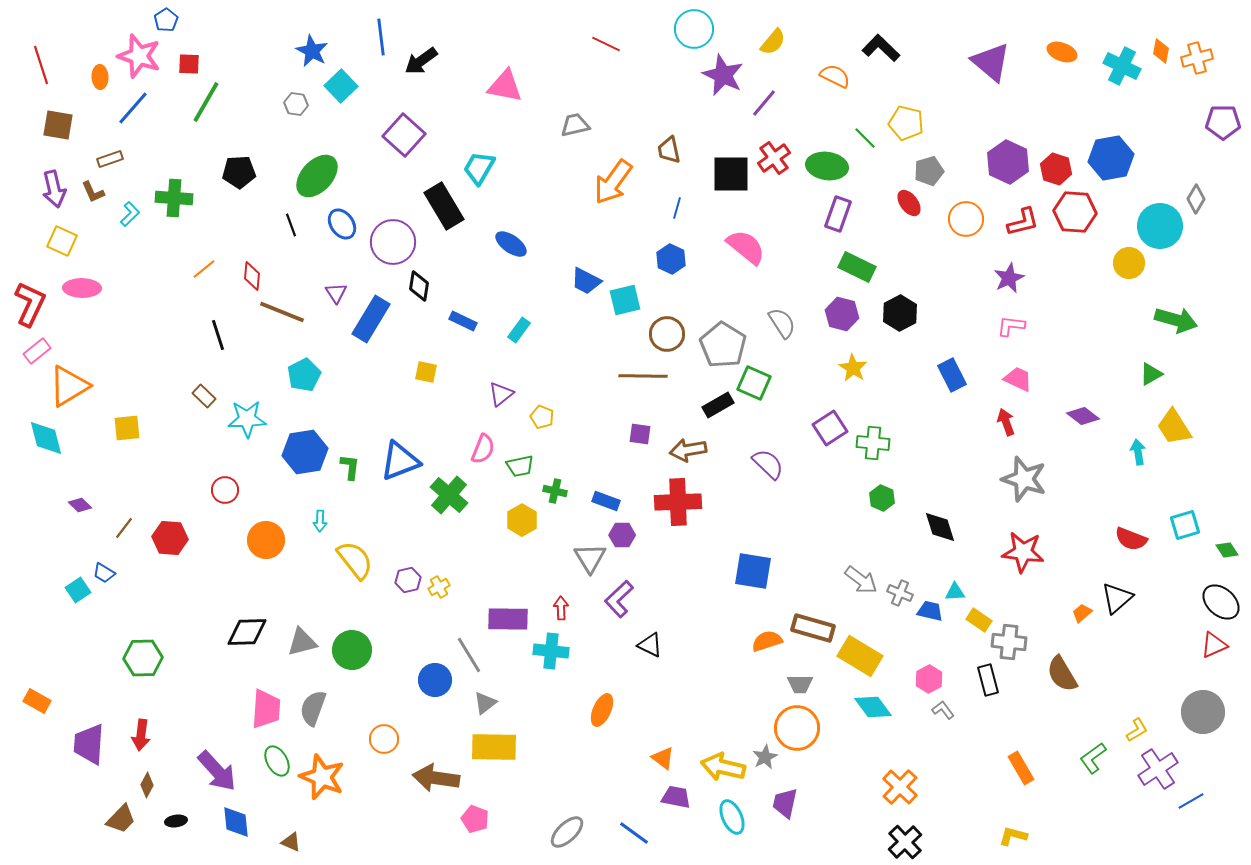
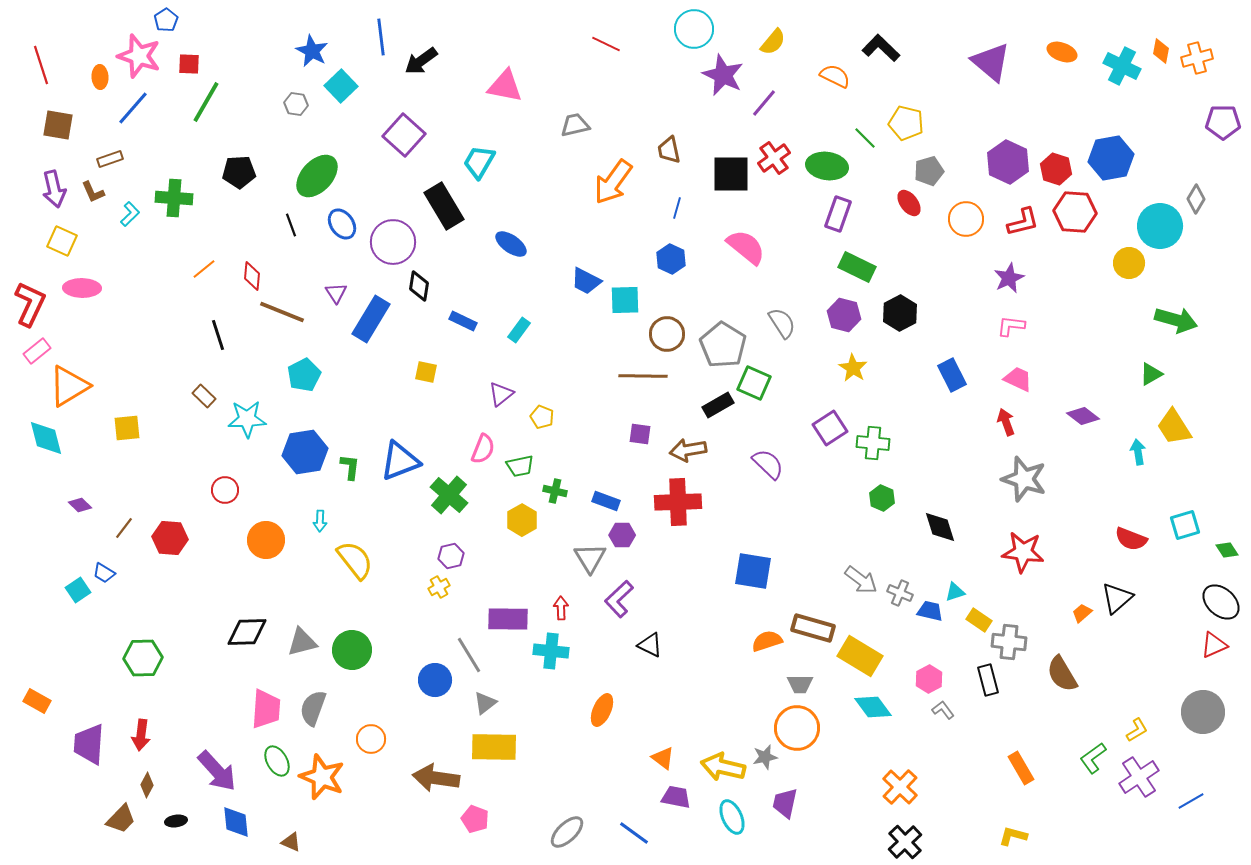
cyan trapezoid at (479, 168): moved 6 px up
cyan square at (625, 300): rotated 12 degrees clockwise
purple hexagon at (842, 314): moved 2 px right, 1 px down
purple hexagon at (408, 580): moved 43 px right, 24 px up
cyan triangle at (955, 592): rotated 15 degrees counterclockwise
orange circle at (384, 739): moved 13 px left
gray star at (765, 757): rotated 15 degrees clockwise
purple cross at (1158, 769): moved 19 px left, 8 px down
